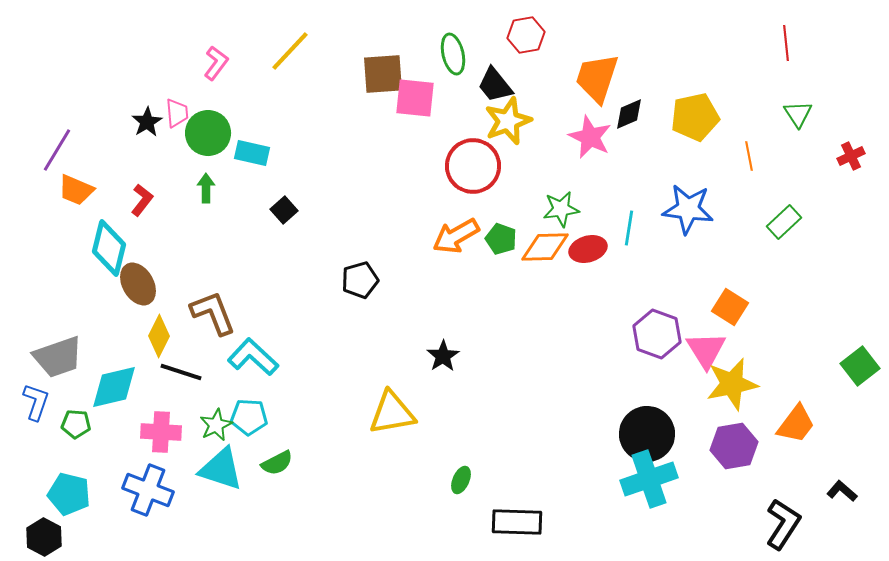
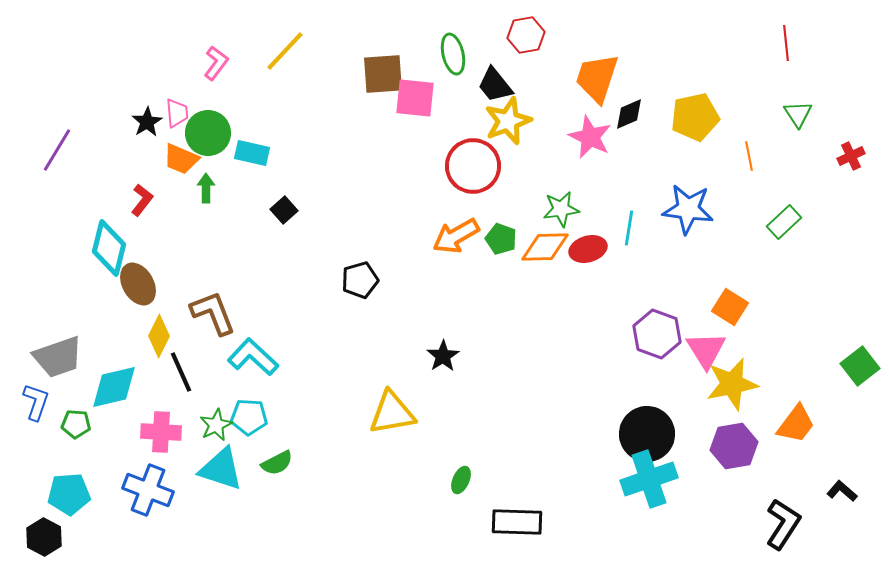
yellow line at (290, 51): moved 5 px left
orange trapezoid at (76, 190): moved 105 px right, 31 px up
black line at (181, 372): rotated 48 degrees clockwise
cyan pentagon at (69, 494): rotated 18 degrees counterclockwise
